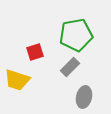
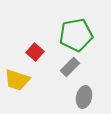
red square: rotated 30 degrees counterclockwise
